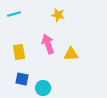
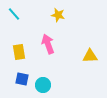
cyan line: rotated 64 degrees clockwise
yellow triangle: moved 19 px right, 2 px down
cyan circle: moved 3 px up
